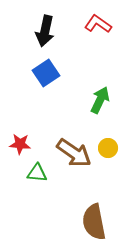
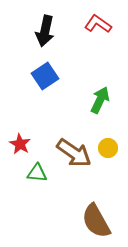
blue square: moved 1 px left, 3 px down
red star: rotated 25 degrees clockwise
brown semicircle: moved 2 px right, 1 px up; rotated 18 degrees counterclockwise
